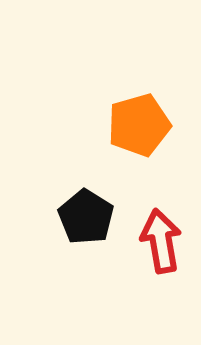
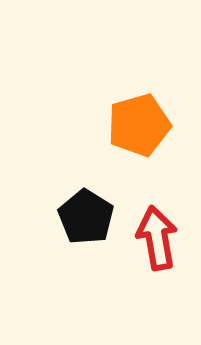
red arrow: moved 4 px left, 3 px up
